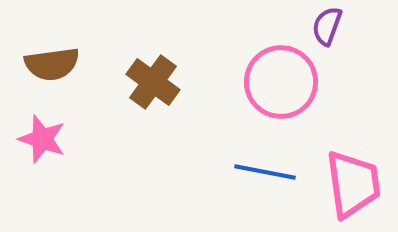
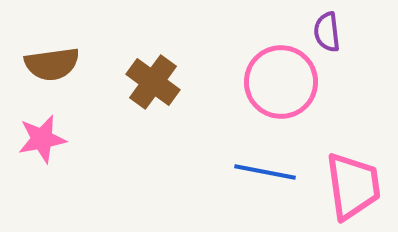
purple semicircle: moved 6 px down; rotated 27 degrees counterclockwise
pink star: rotated 30 degrees counterclockwise
pink trapezoid: moved 2 px down
